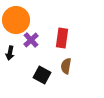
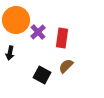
purple cross: moved 7 px right, 8 px up
brown semicircle: rotated 35 degrees clockwise
